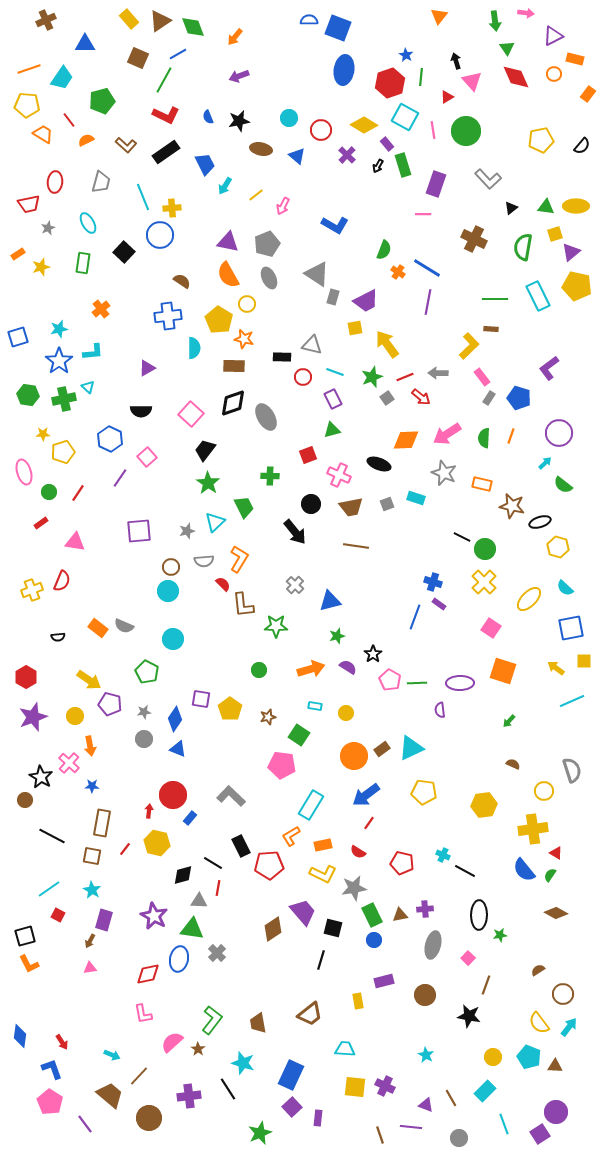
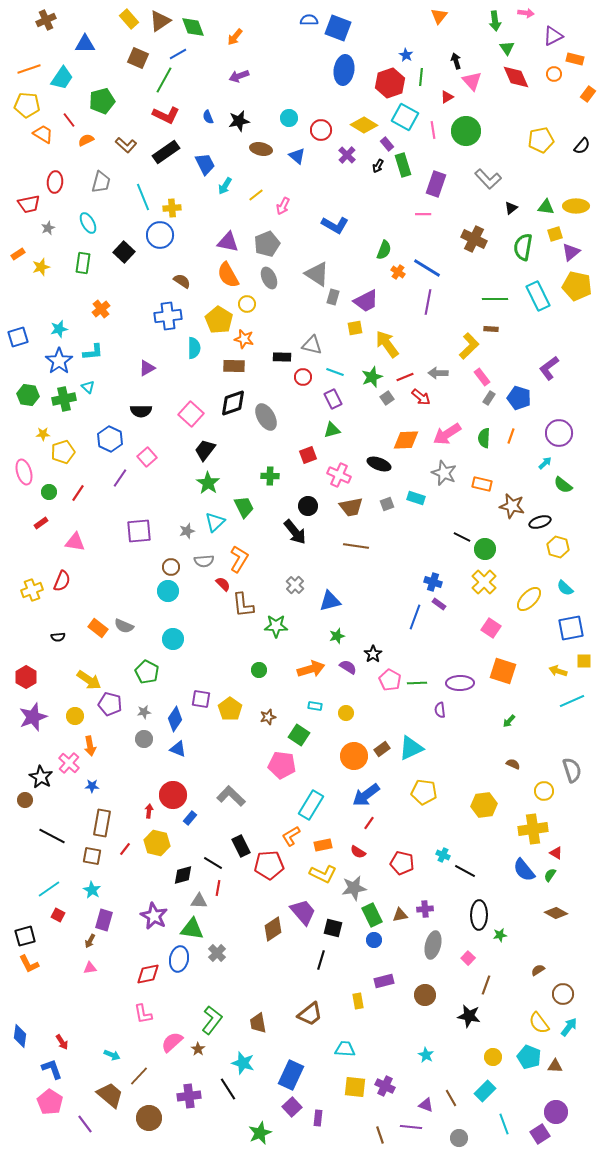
black circle at (311, 504): moved 3 px left, 2 px down
yellow arrow at (556, 668): moved 2 px right, 3 px down; rotated 18 degrees counterclockwise
